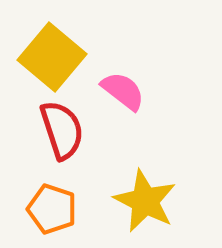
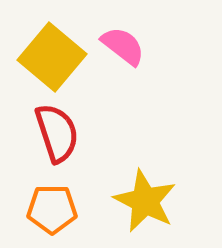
pink semicircle: moved 45 px up
red semicircle: moved 5 px left, 3 px down
orange pentagon: rotated 18 degrees counterclockwise
